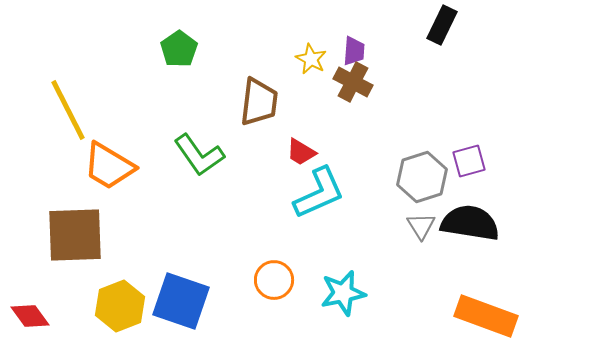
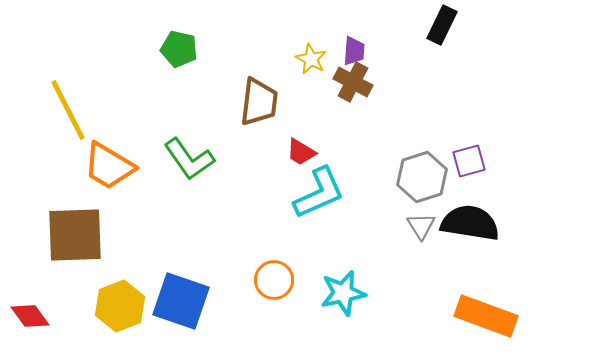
green pentagon: rotated 24 degrees counterclockwise
green L-shape: moved 10 px left, 4 px down
